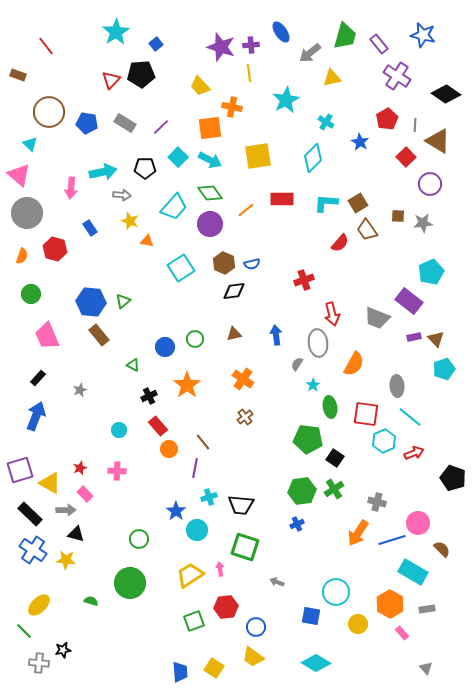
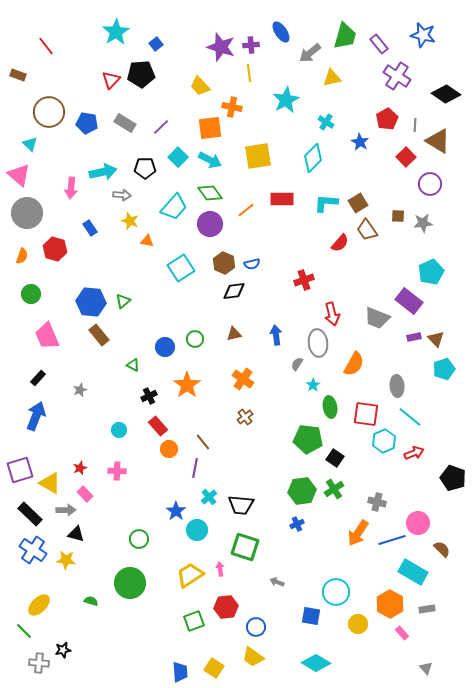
cyan cross at (209, 497): rotated 21 degrees counterclockwise
